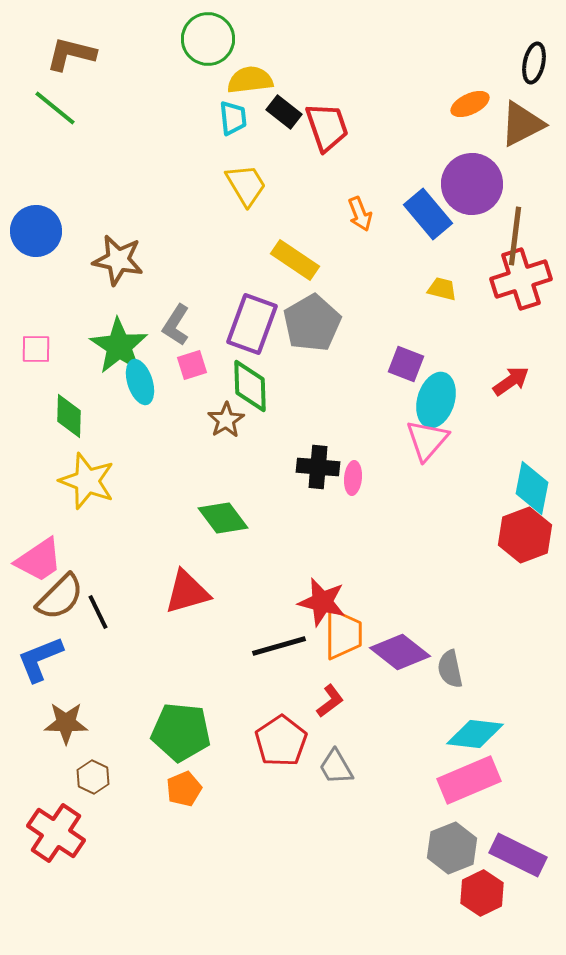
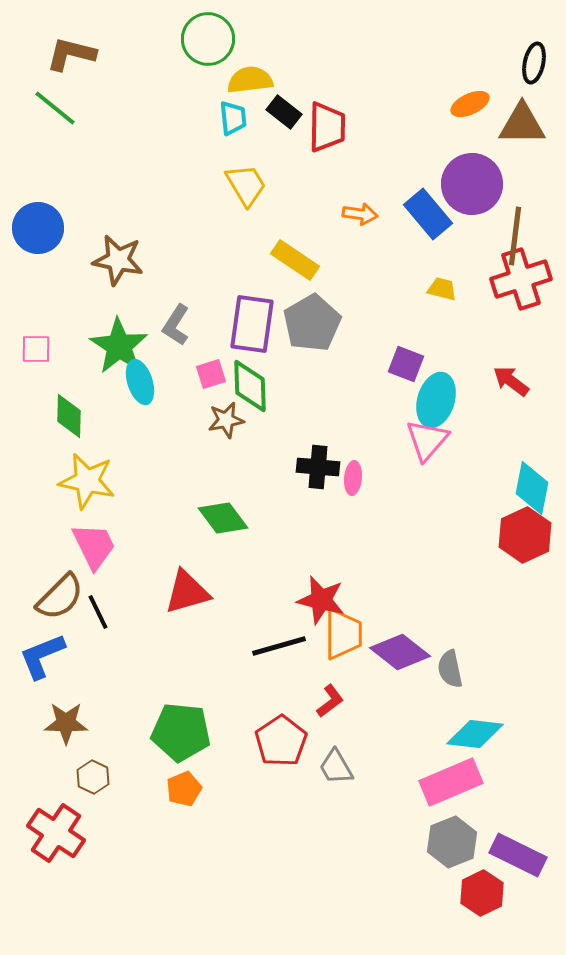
brown triangle at (522, 124): rotated 27 degrees clockwise
red trapezoid at (327, 127): rotated 20 degrees clockwise
orange arrow at (360, 214): rotated 60 degrees counterclockwise
blue circle at (36, 231): moved 2 px right, 3 px up
purple rectangle at (252, 324): rotated 12 degrees counterclockwise
pink square at (192, 365): moved 19 px right, 9 px down
red arrow at (511, 381): rotated 108 degrees counterclockwise
brown star at (226, 420): rotated 21 degrees clockwise
yellow star at (87, 481): rotated 8 degrees counterclockwise
red hexagon at (525, 535): rotated 4 degrees counterclockwise
pink trapezoid at (39, 560): moved 55 px right, 14 px up; rotated 82 degrees counterclockwise
red star at (322, 602): moved 1 px left, 2 px up
blue L-shape at (40, 659): moved 2 px right, 3 px up
pink rectangle at (469, 780): moved 18 px left, 2 px down
gray hexagon at (452, 848): moved 6 px up
